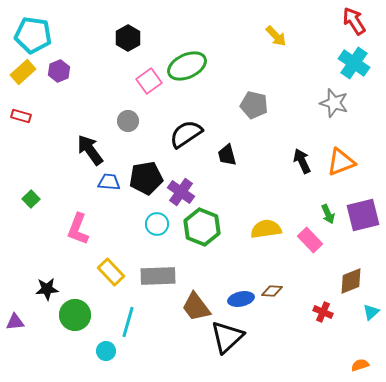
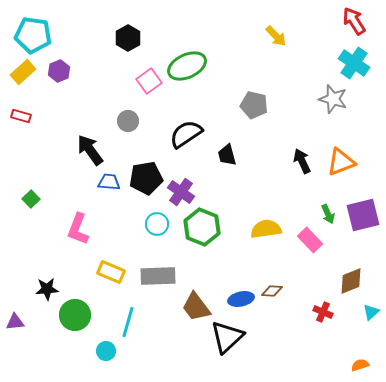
gray star at (334, 103): moved 1 px left, 4 px up
yellow rectangle at (111, 272): rotated 24 degrees counterclockwise
